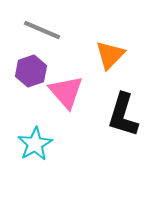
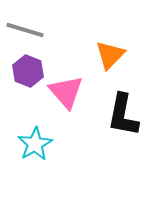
gray line: moved 17 px left; rotated 6 degrees counterclockwise
purple hexagon: moved 3 px left; rotated 20 degrees counterclockwise
black L-shape: rotated 6 degrees counterclockwise
